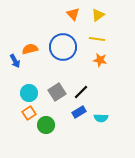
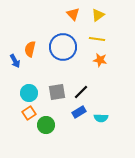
orange semicircle: rotated 63 degrees counterclockwise
gray square: rotated 24 degrees clockwise
